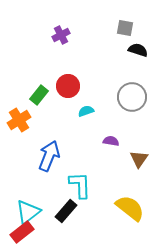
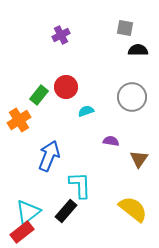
black semicircle: rotated 18 degrees counterclockwise
red circle: moved 2 px left, 1 px down
yellow semicircle: moved 3 px right, 1 px down
